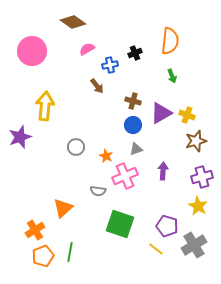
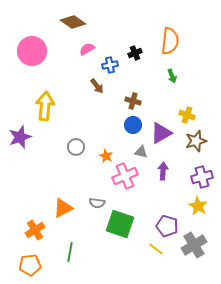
purple triangle: moved 20 px down
gray triangle: moved 5 px right, 3 px down; rotated 32 degrees clockwise
gray semicircle: moved 1 px left, 12 px down
orange triangle: rotated 15 degrees clockwise
orange pentagon: moved 13 px left, 9 px down; rotated 15 degrees clockwise
